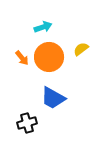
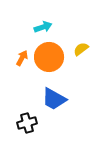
orange arrow: rotated 112 degrees counterclockwise
blue trapezoid: moved 1 px right, 1 px down
